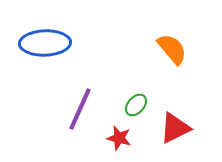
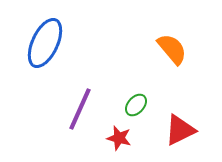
blue ellipse: rotated 63 degrees counterclockwise
red triangle: moved 5 px right, 2 px down
